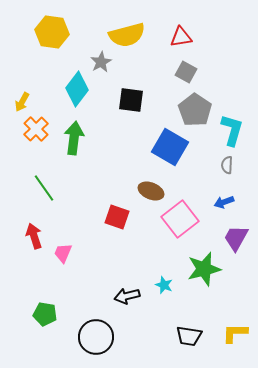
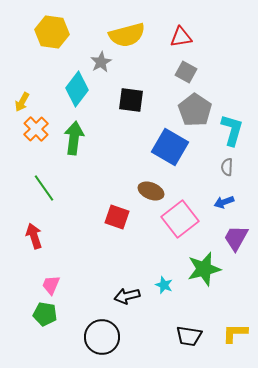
gray semicircle: moved 2 px down
pink trapezoid: moved 12 px left, 32 px down
black circle: moved 6 px right
